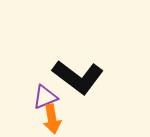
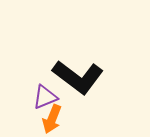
orange arrow: rotated 32 degrees clockwise
